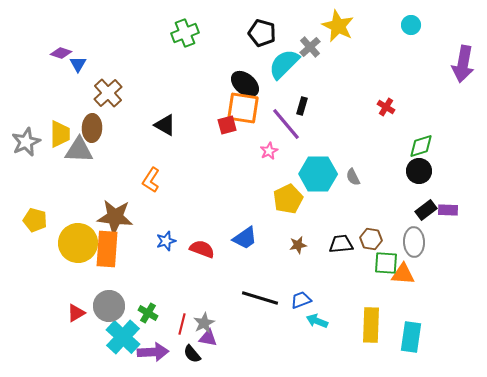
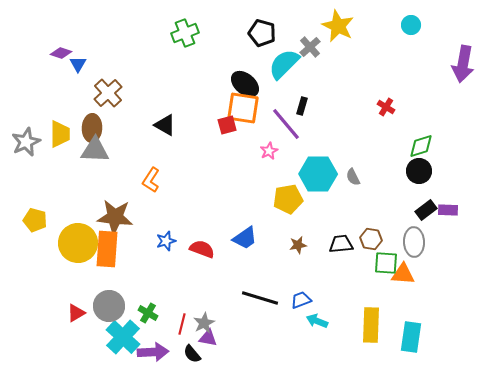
gray triangle at (79, 150): moved 16 px right
yellow pentagon at (288, 199): rotated 16 degrees clockwise
